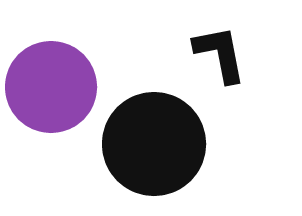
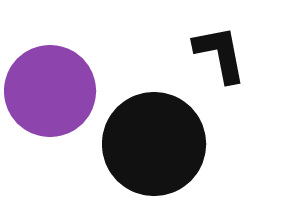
purple circle: moved 1 px left, 4 px down
